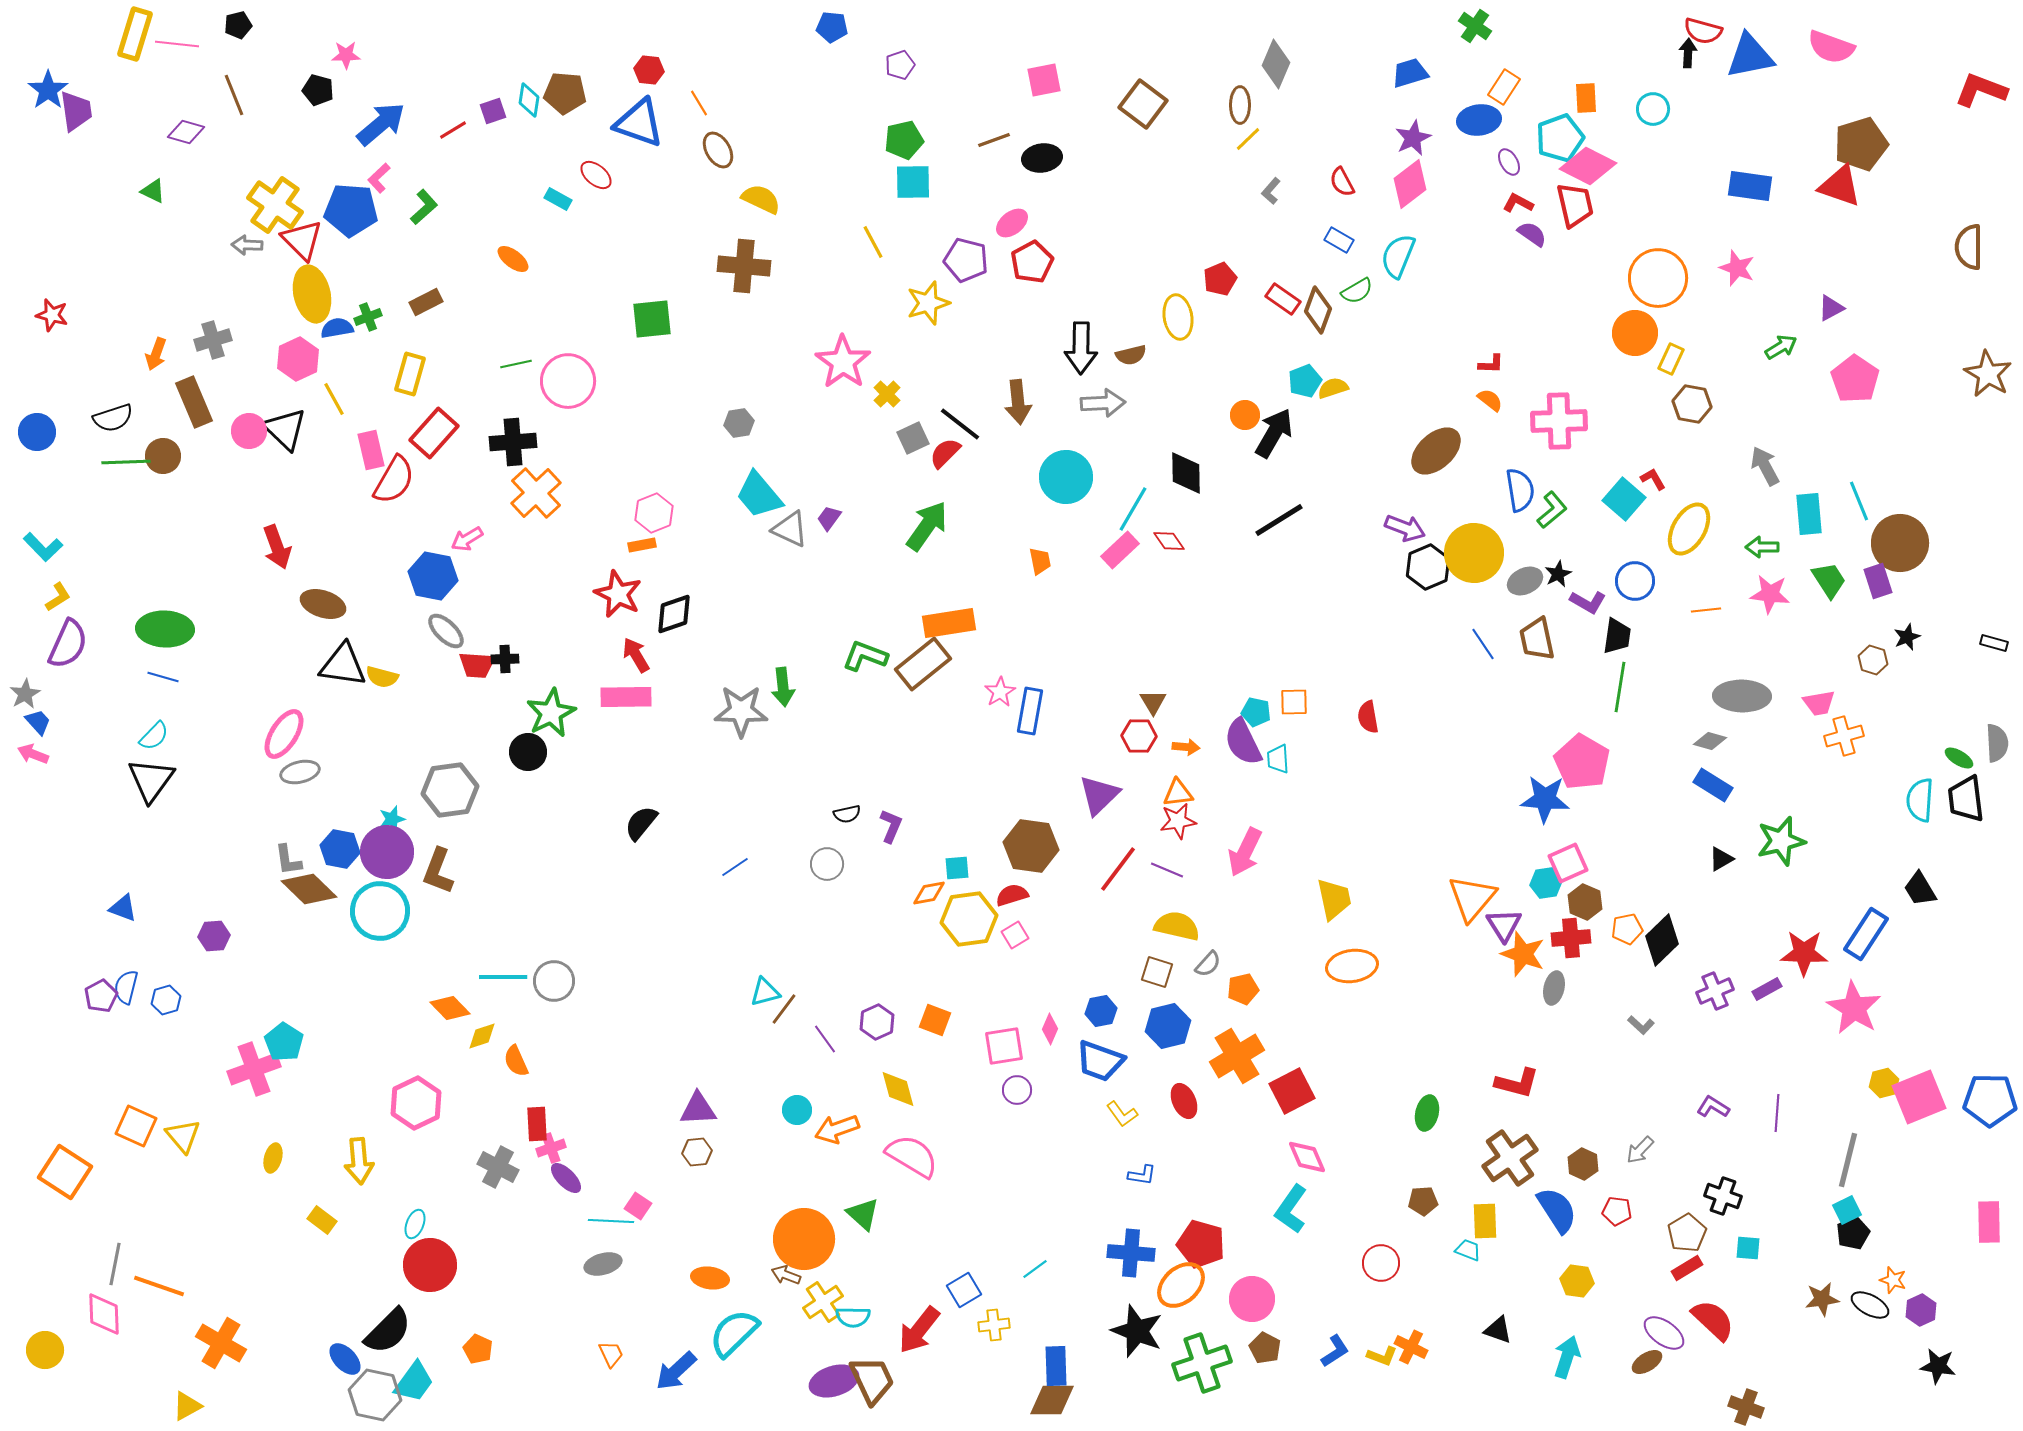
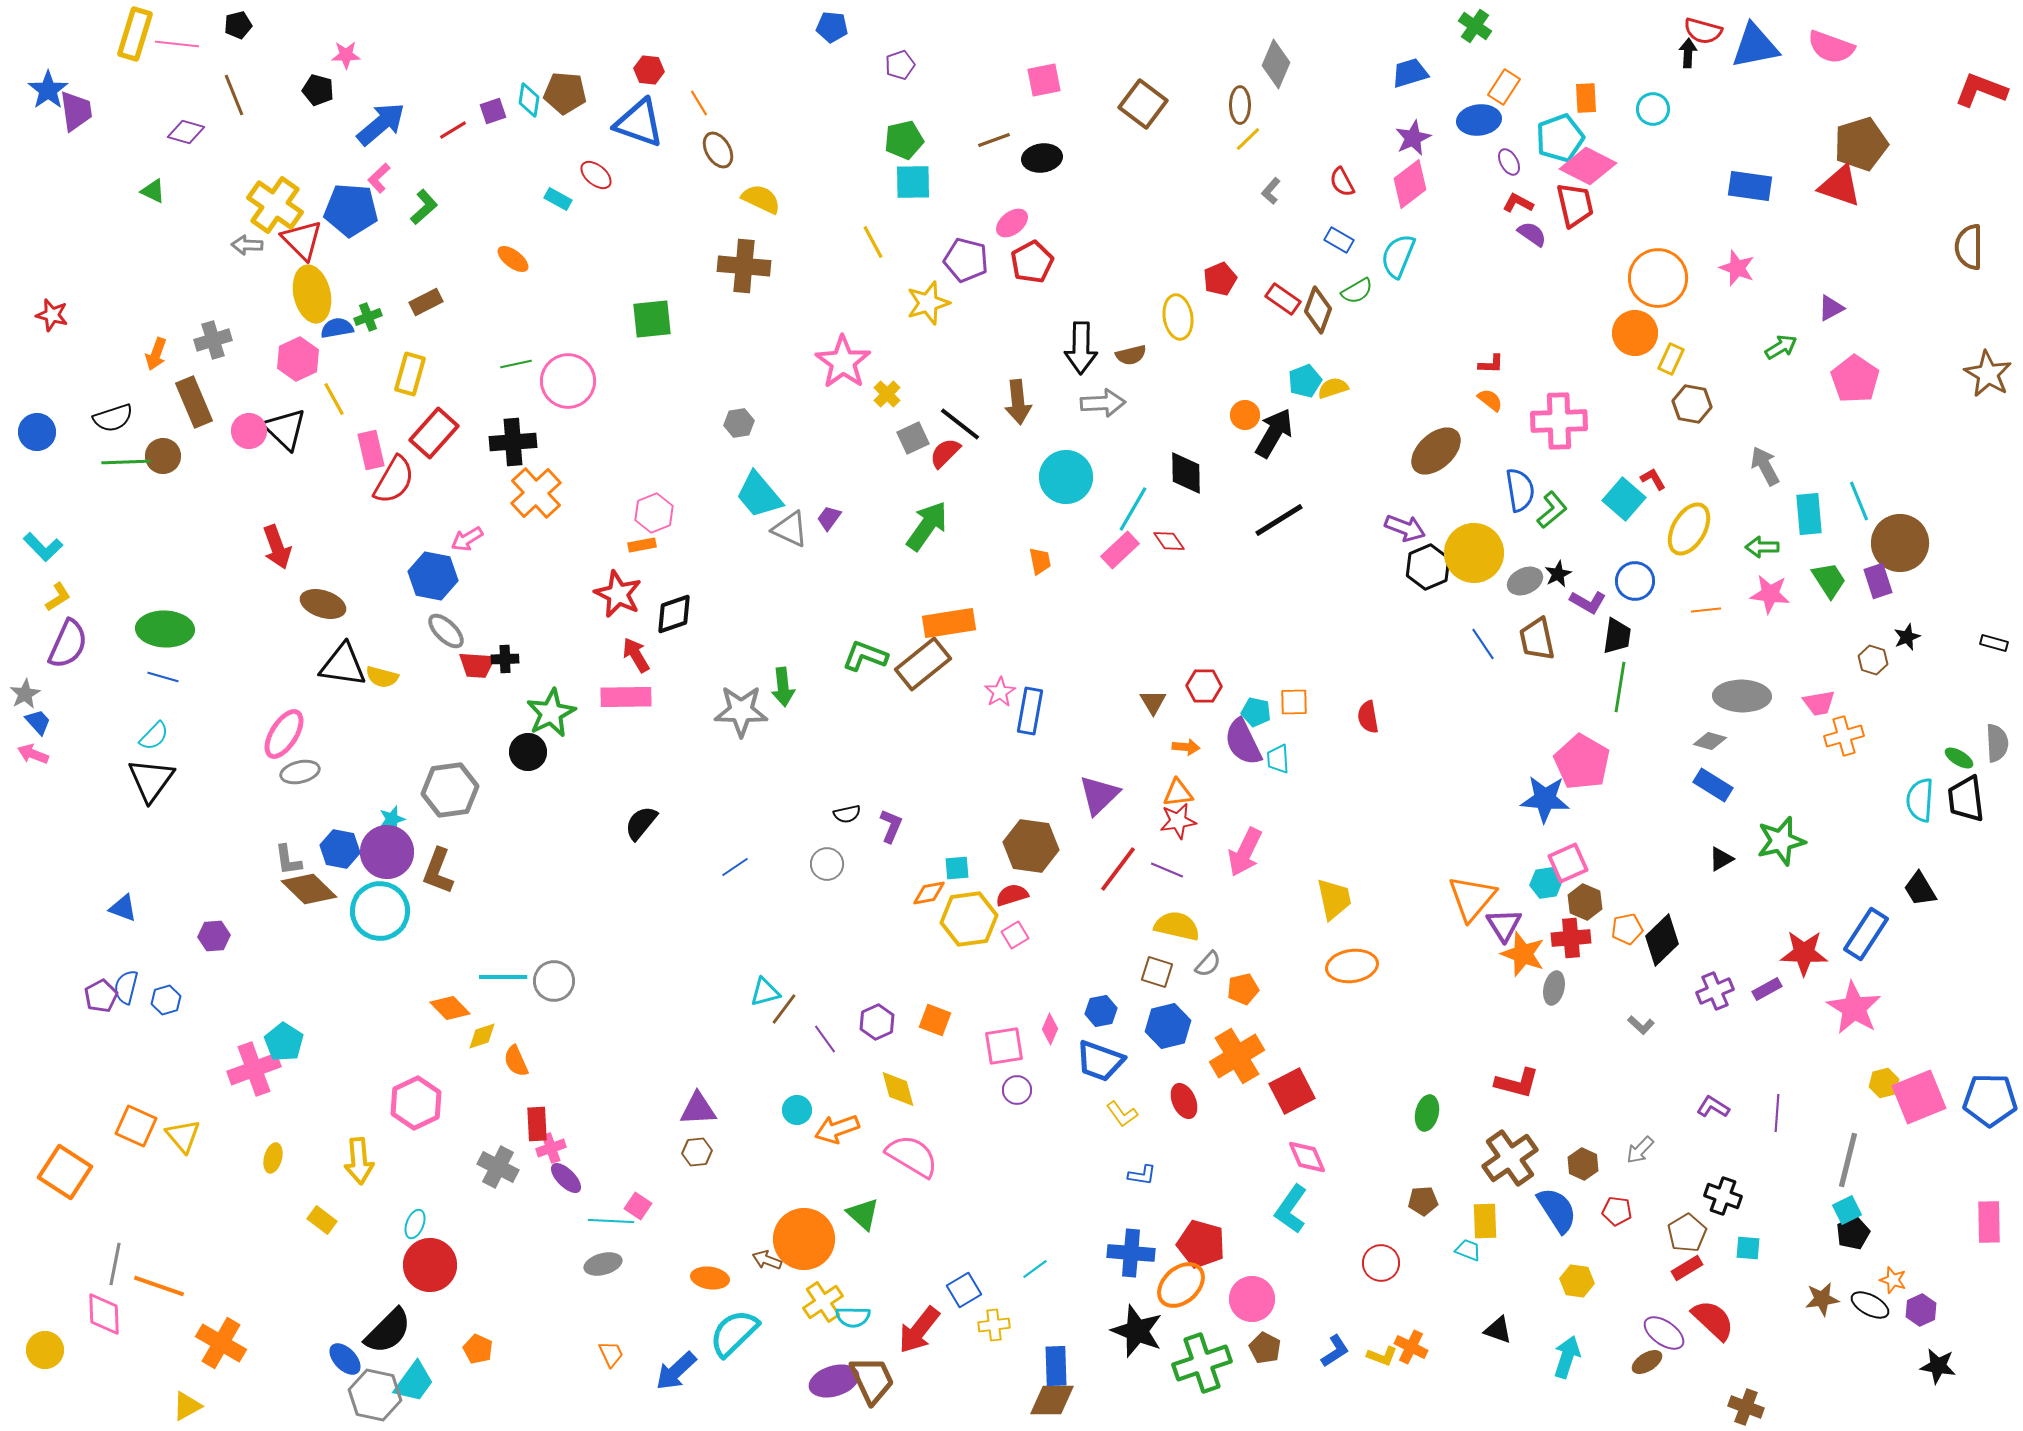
blue triangle at (1750, 56): moved 5 px right, 10 px up
red hexagon at (1139, 736): moved 65 px right, 50 px up
brown arrow at (786, 1275): moved 19 px left, 15 px up
